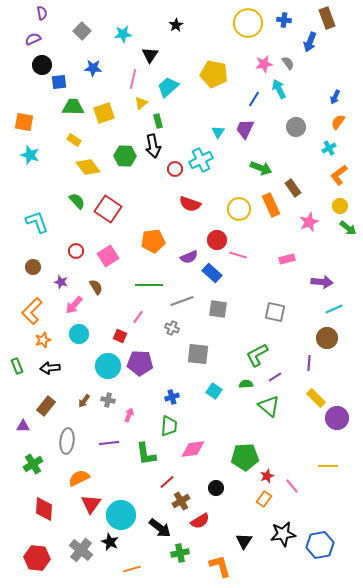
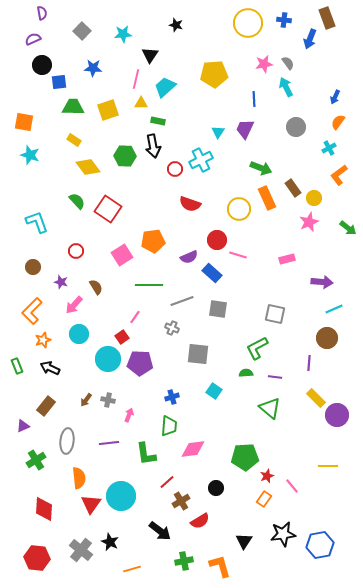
black star at (176, 25): rotated 24 degrees counterclockwise
blue arrow at (310, 42): moved 3 px up
yellow pentagon at (214, 74): rotated 16 degrees counterclockwise
pink line at (133, 79): moved 3 px right
cyan trapezoid at (168, 87): moved 3 px left
cyan arrow at (279, 89): moved 7 px right, 2 px up
blue line at (254, 99): rotated 35 degrees counterclockwise
yellow triangle at (141, 103): rotated 40 degrees clockwise
yellow square at (104, 113): moved 4 px right, 3 px up
green rectangle at (158, 121): rotated 64 degrees counterclockwise
orange rectangle at (271, 205): moved 4 px left, 7 px up
yellow circle at (340, 206): moved 26 px left, 8 px up
pink square at (108, 256): moved 14 px right, 1 px up
gray square at (275, 312): moved 2 px down
pink line at (138, 317): moved 3 px left
red square at (120, 336): moved 2 px right, 1 px down; rotated 32 degrees clockwise
green L-shape at (257, 355): moved 7 px up
cyan circle at (108, 366): moved 7 px up
black arrow at (50, 368): rotated 30 degrees clockwise
purple line at (275, 377): rotated 40 degrees clockwise
green semicircle at (246, 384): moved 11 px up
brown arrow at (84, 401): moved 2 px right, 1 px up
green triangle at (269, 406): moved 1 px right, 2 px down
purple circle at (337, 418): moved 3 px up
purple triangle at (23, 426): rotated 24 degrees counterclockwise
green cross at (33, 464): moved 3 px right, 4 px up
orange semicircle at (79, 478): rotated 110 degrees clockwise
cyan circle at (121, 515): moved 19 px up
black arrow at (160, 528): moved 3 px down
green cross at (180, 553): moved 4 px right, 8 px down
